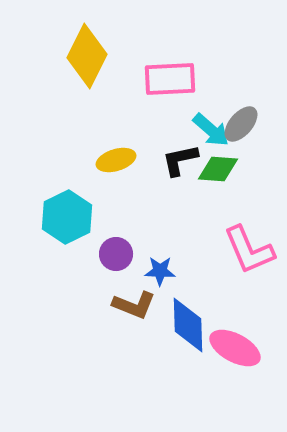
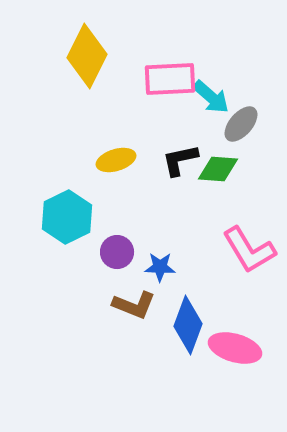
cyan arrow: moved 33 px up
pink L-shape: rotated 8 degrees counterclockwise
purple circle: moved 1 px right, 2 px up
blue star: moved 4 px up
blue diamond: rotated 22 degrees clockwise
pink ellipse: rotated 12 degrees counterclockwise
